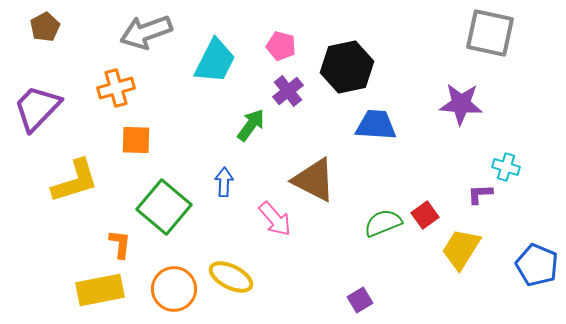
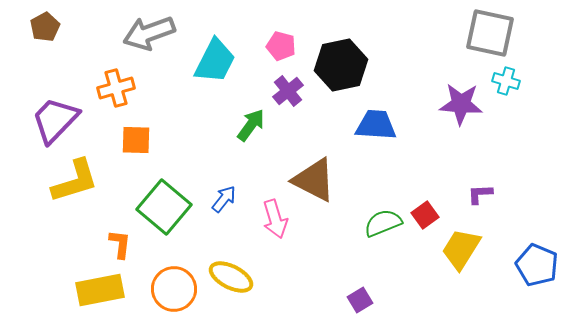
gray arrow: moved 3 px right, 1 px down
black hexagon: moved 6 px left, 2 px up
purple trapezoid: moved 18 px right, 12 px down
cyan cross: moved 86 px up
blue arrow: moved 17 px down; rotated 36 degrees clockwise
pink arrow: rotated 24 degrees clockwise
